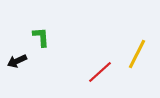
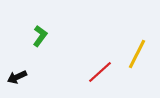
green L-shape: moved 1 px left, 1 px up; rotated 40 degrees clockwise
black arrow: moved 16 px down
